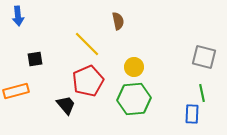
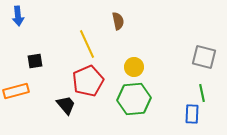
yellow line: rotated 20 degrees clockwise
black square: moved 2 px down
